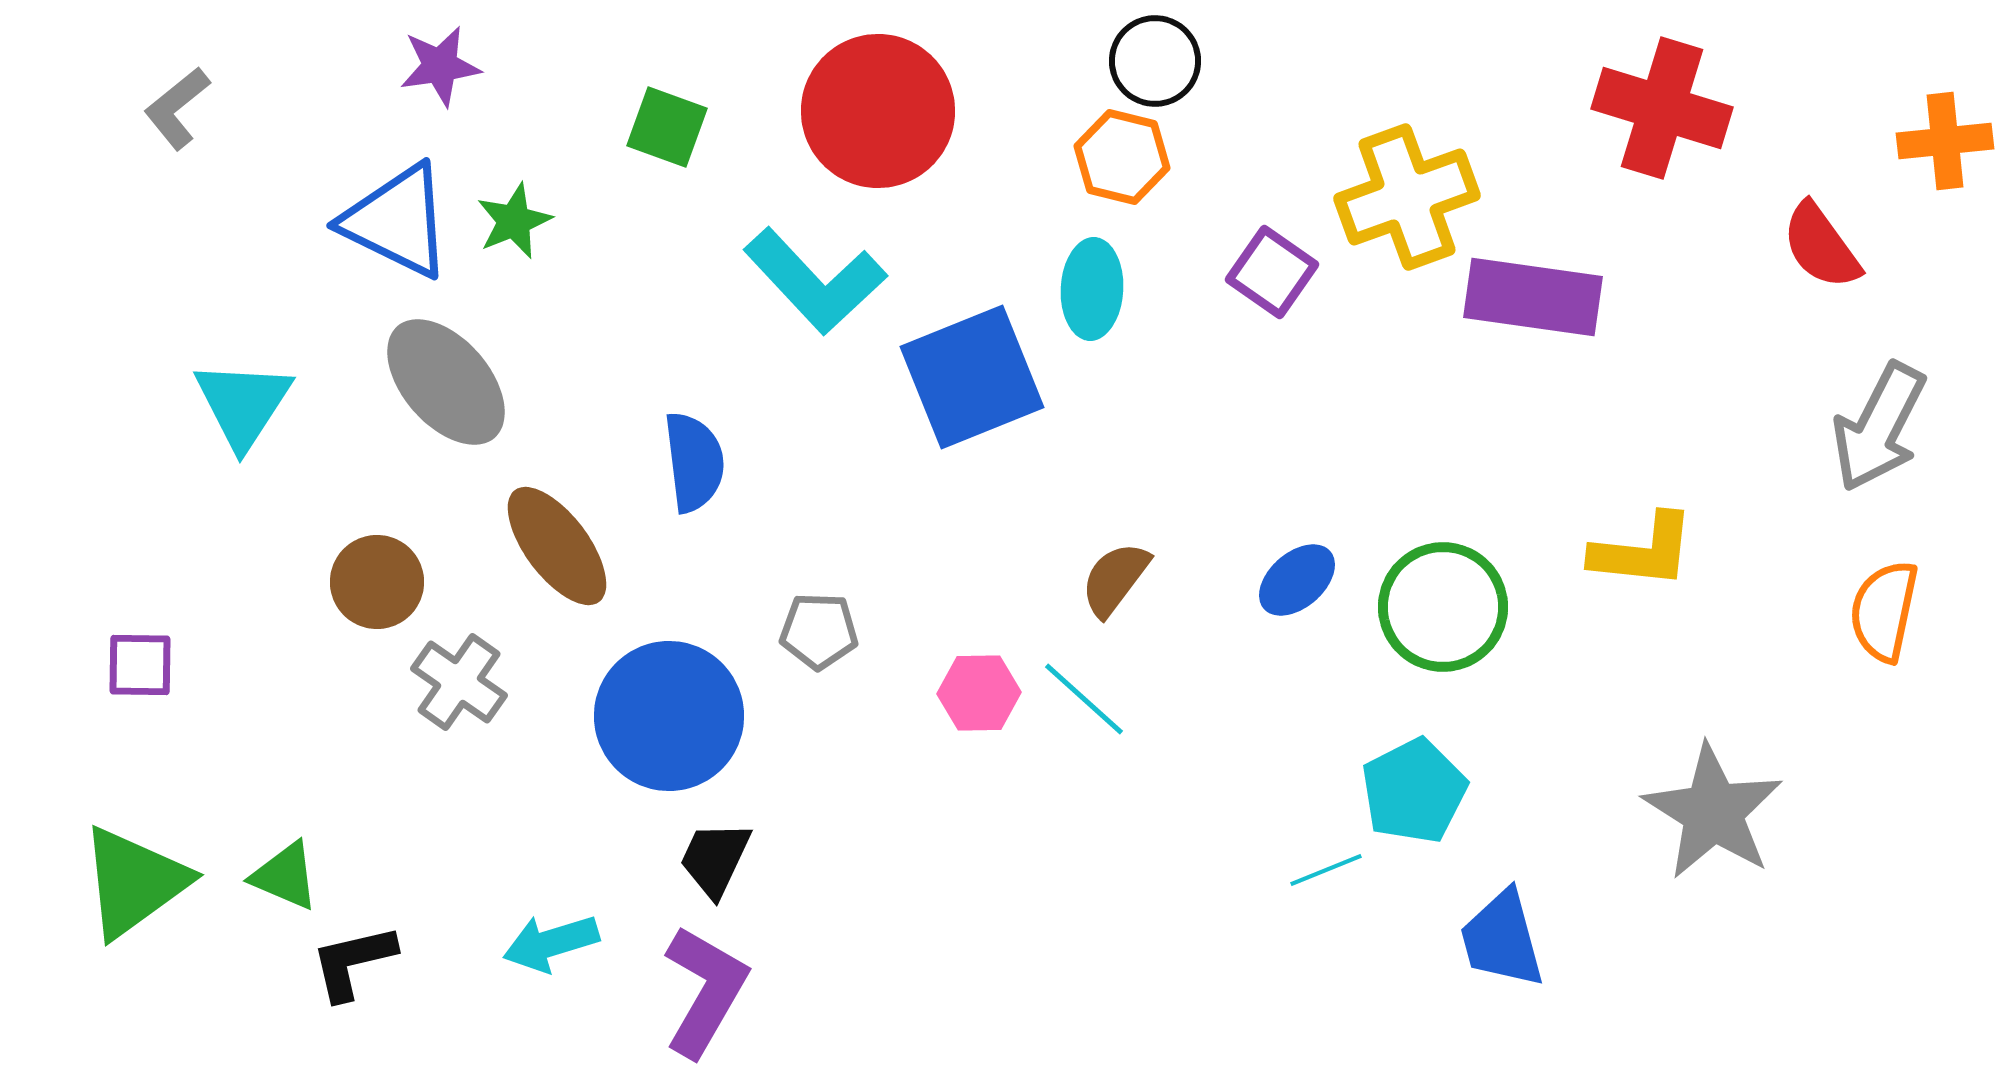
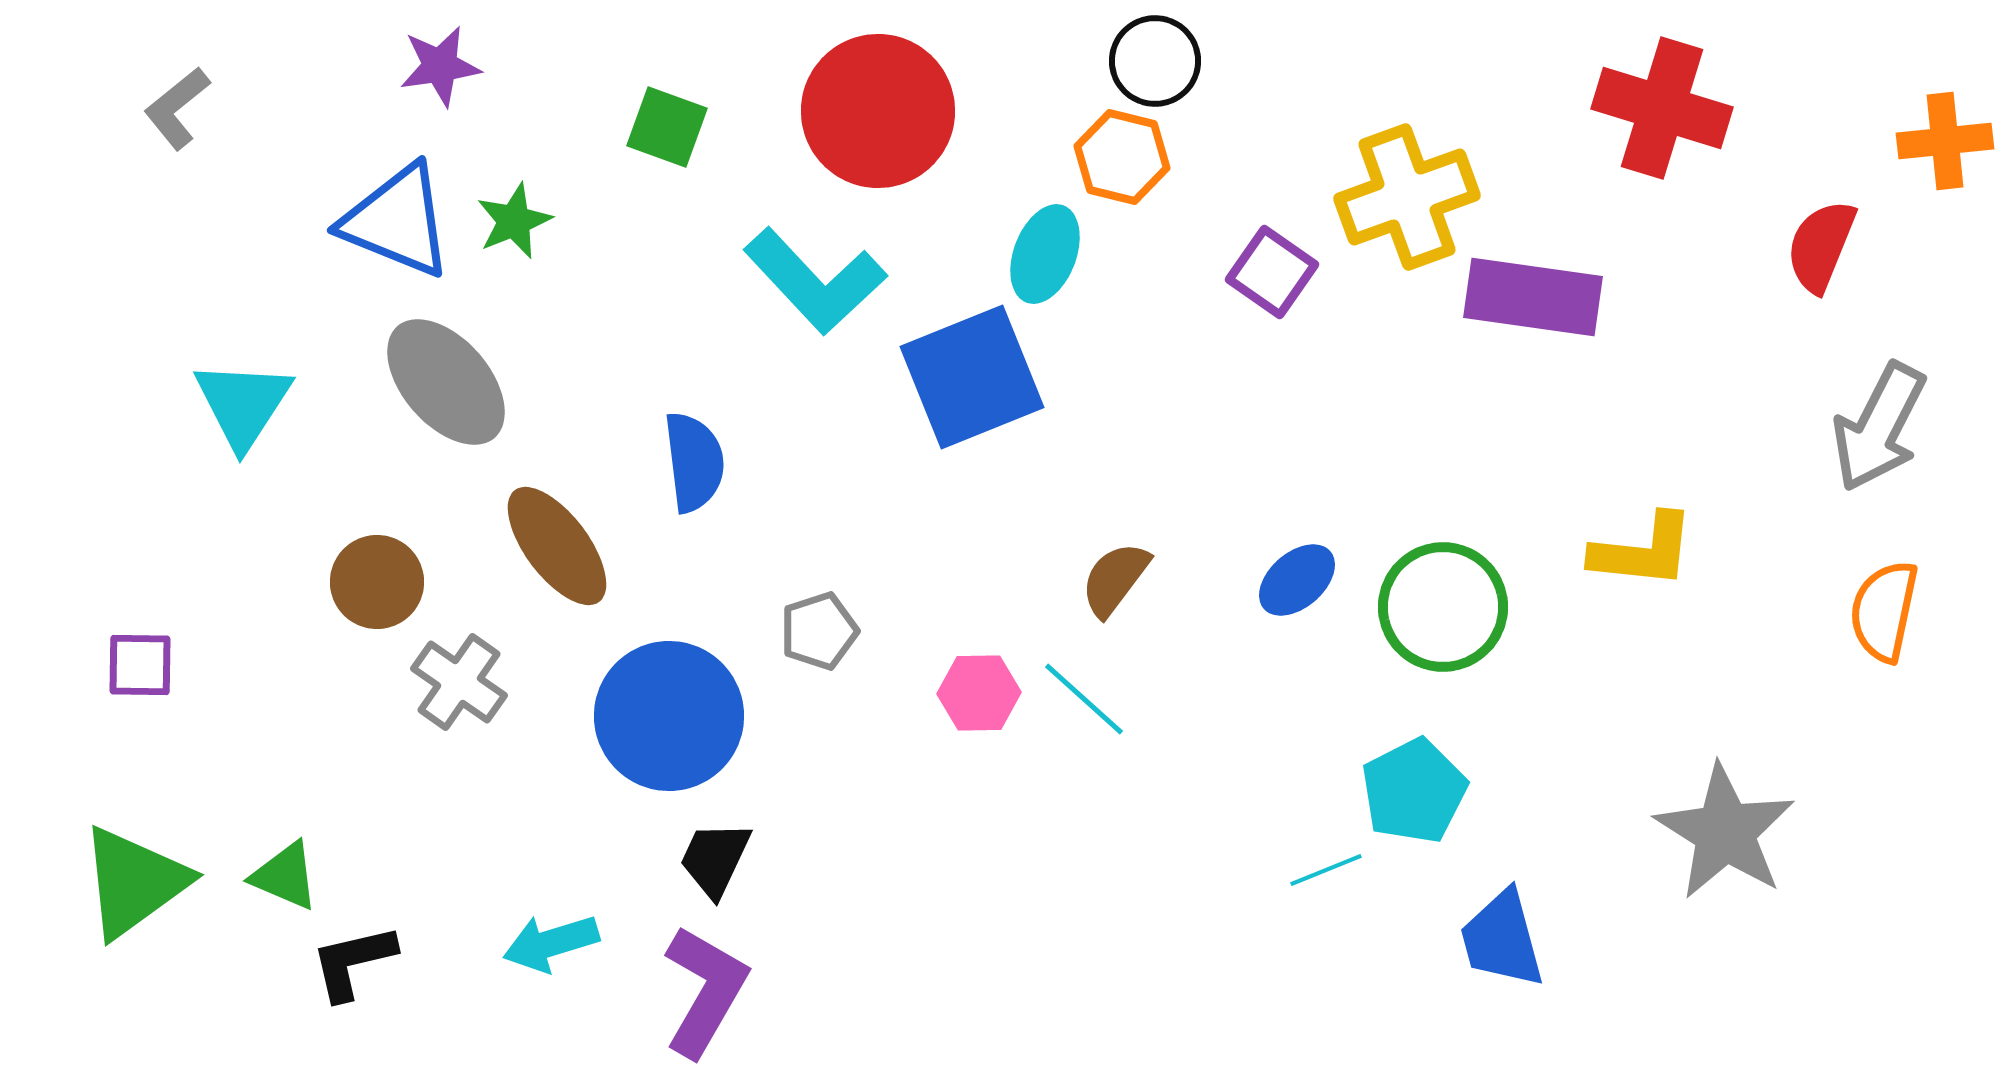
blue triangle at (397, 221): rotated 4 degrees counterclockwise
red semicircle at (1821, 246): rotated 58 degrees clockwise
cyan ellipse at (1092, 289): moved 47 px left, 35 px up; rotated 18 degrees clockwise
gray pentagon at (819, 631): rotated 20 degrees counterclockwise
gray star at (1713, 812): moved 12 px right, 20 px down
